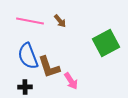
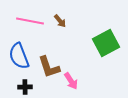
blue semicircle: moved 9 px left
